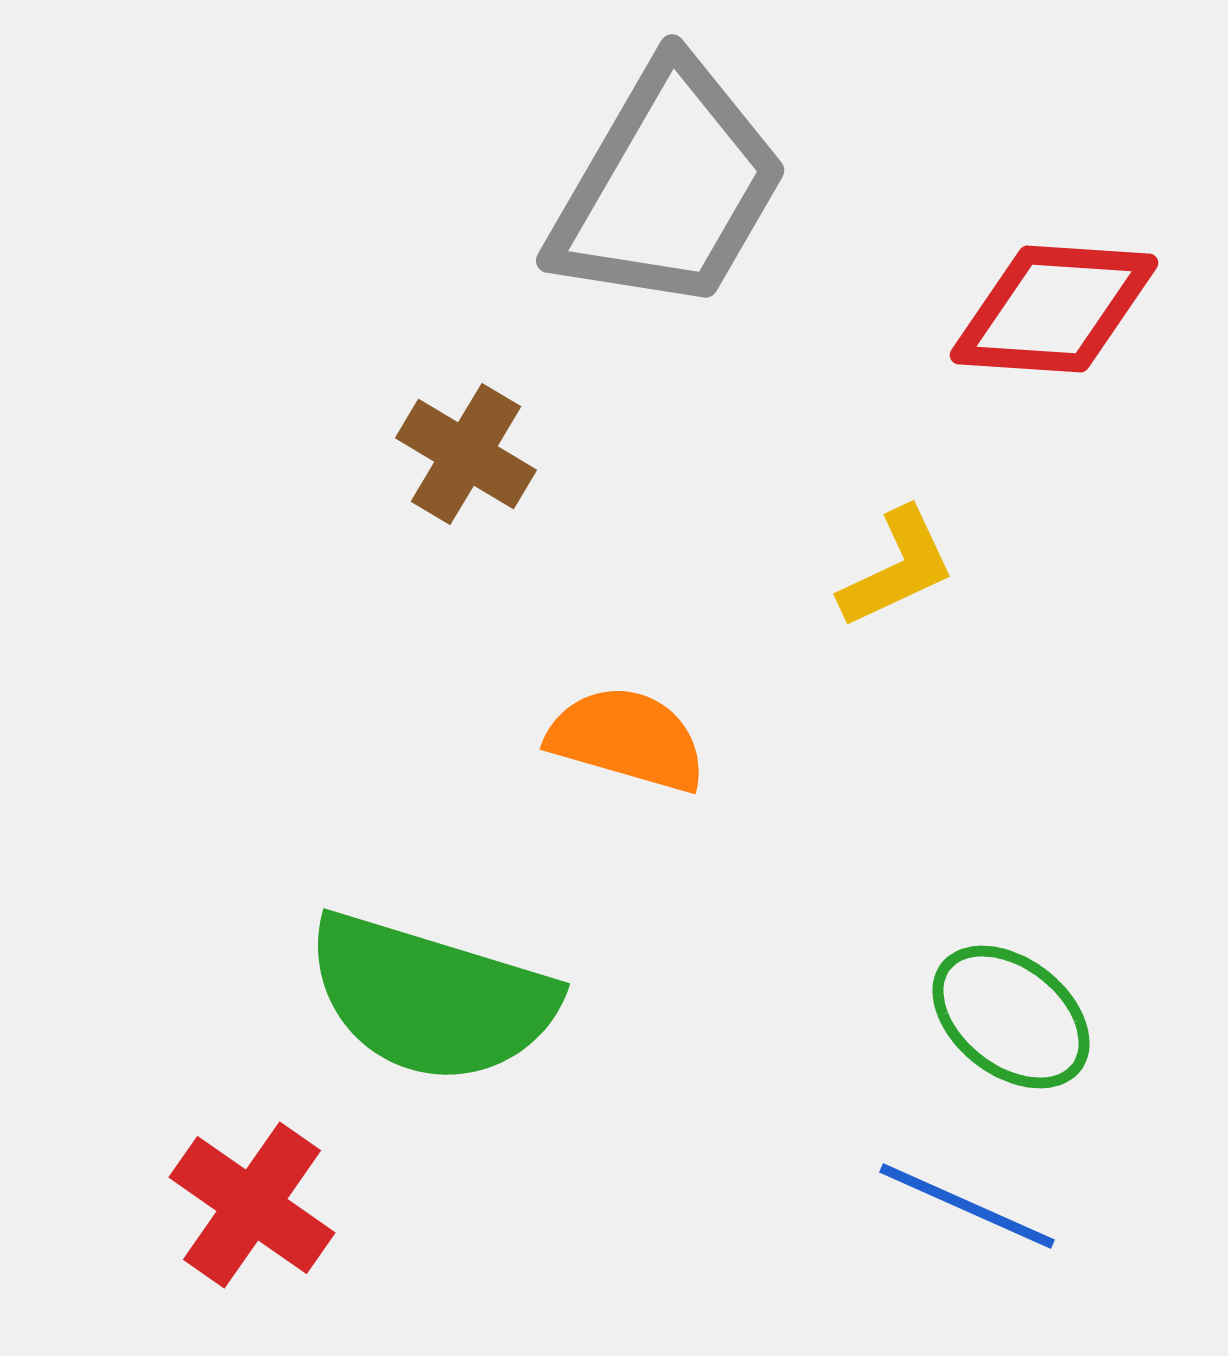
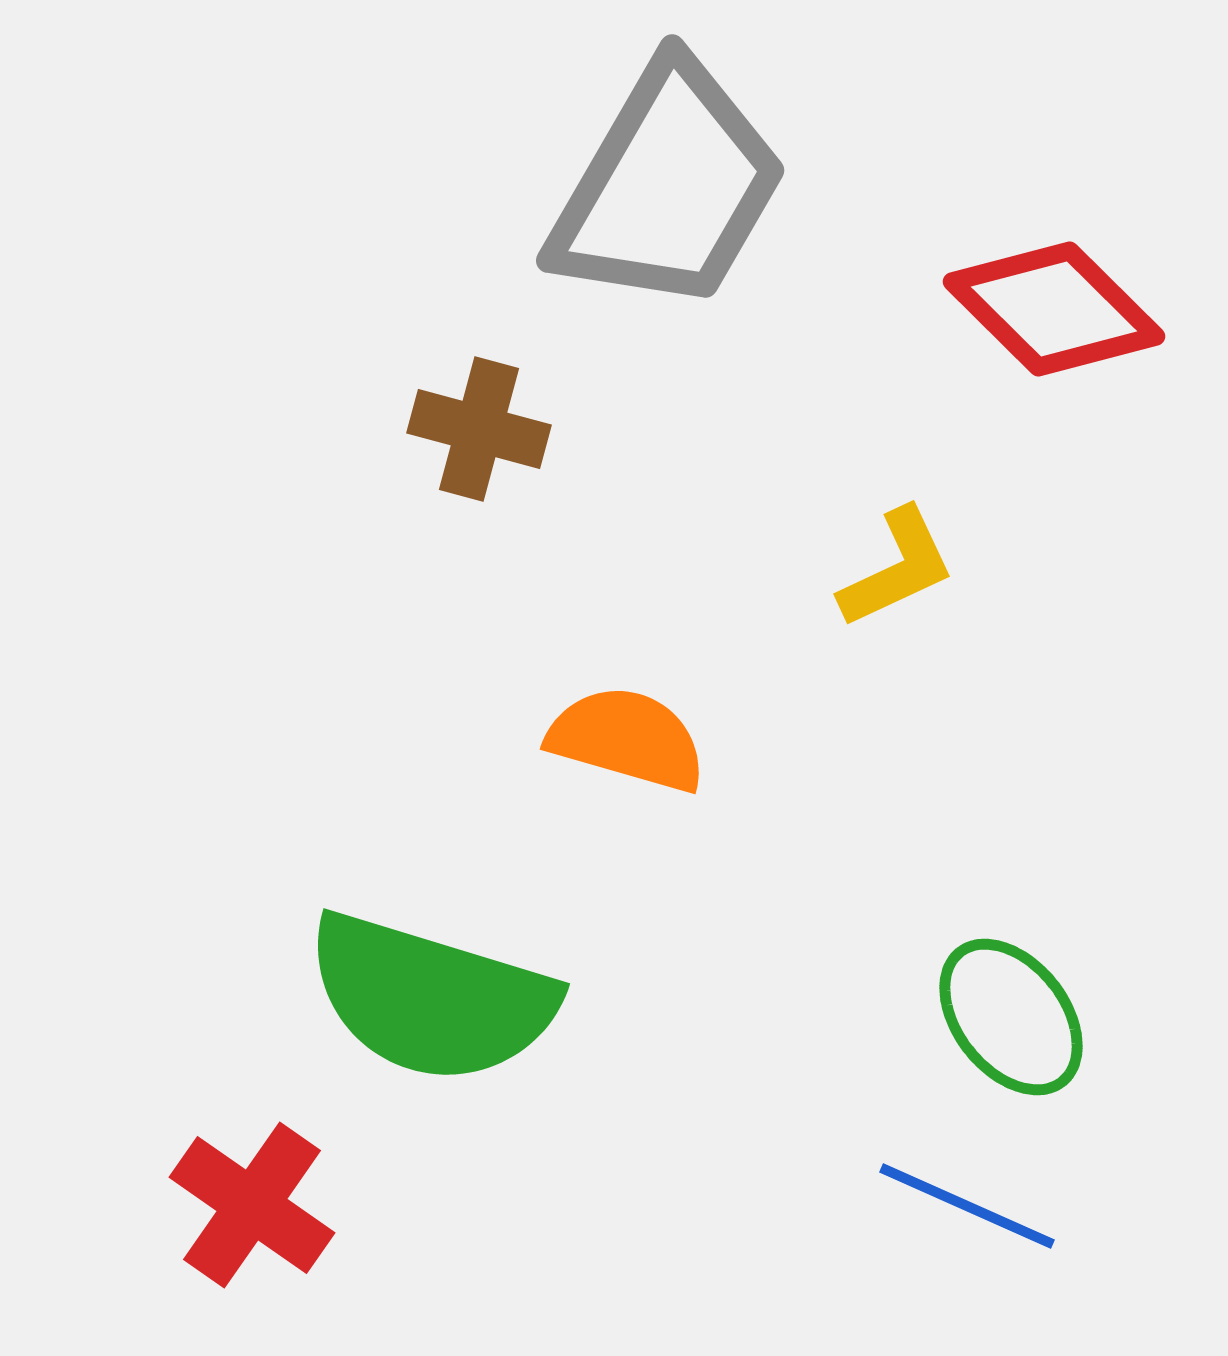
red diamond: rotated 41 degrees clockwise
brown cross: moved 13 px right, 25 px up; rotated 16 degrees counterclockwise
green ellipse: rotated 14 degrees clockwise
